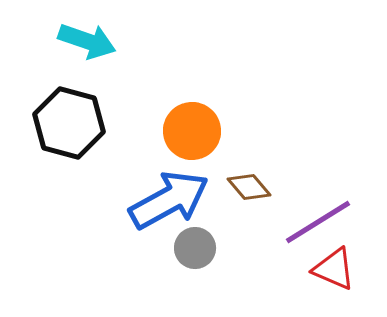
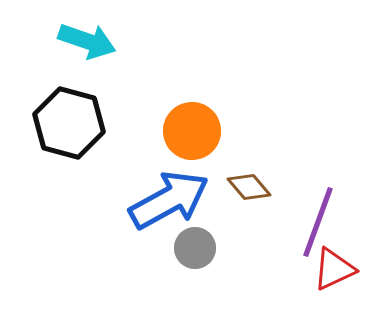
purple line: rotated 38 degrees counterclockwise
red triangle: rotated 48 degrees counterclockwise
